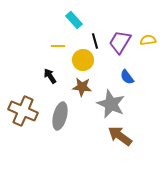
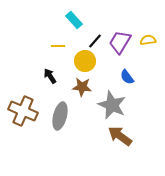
black line: rotated 56 degrees clockwise
yellow circle: moved 2 px right, 1 px down
gray star: moved 1 px right, 1 px down
